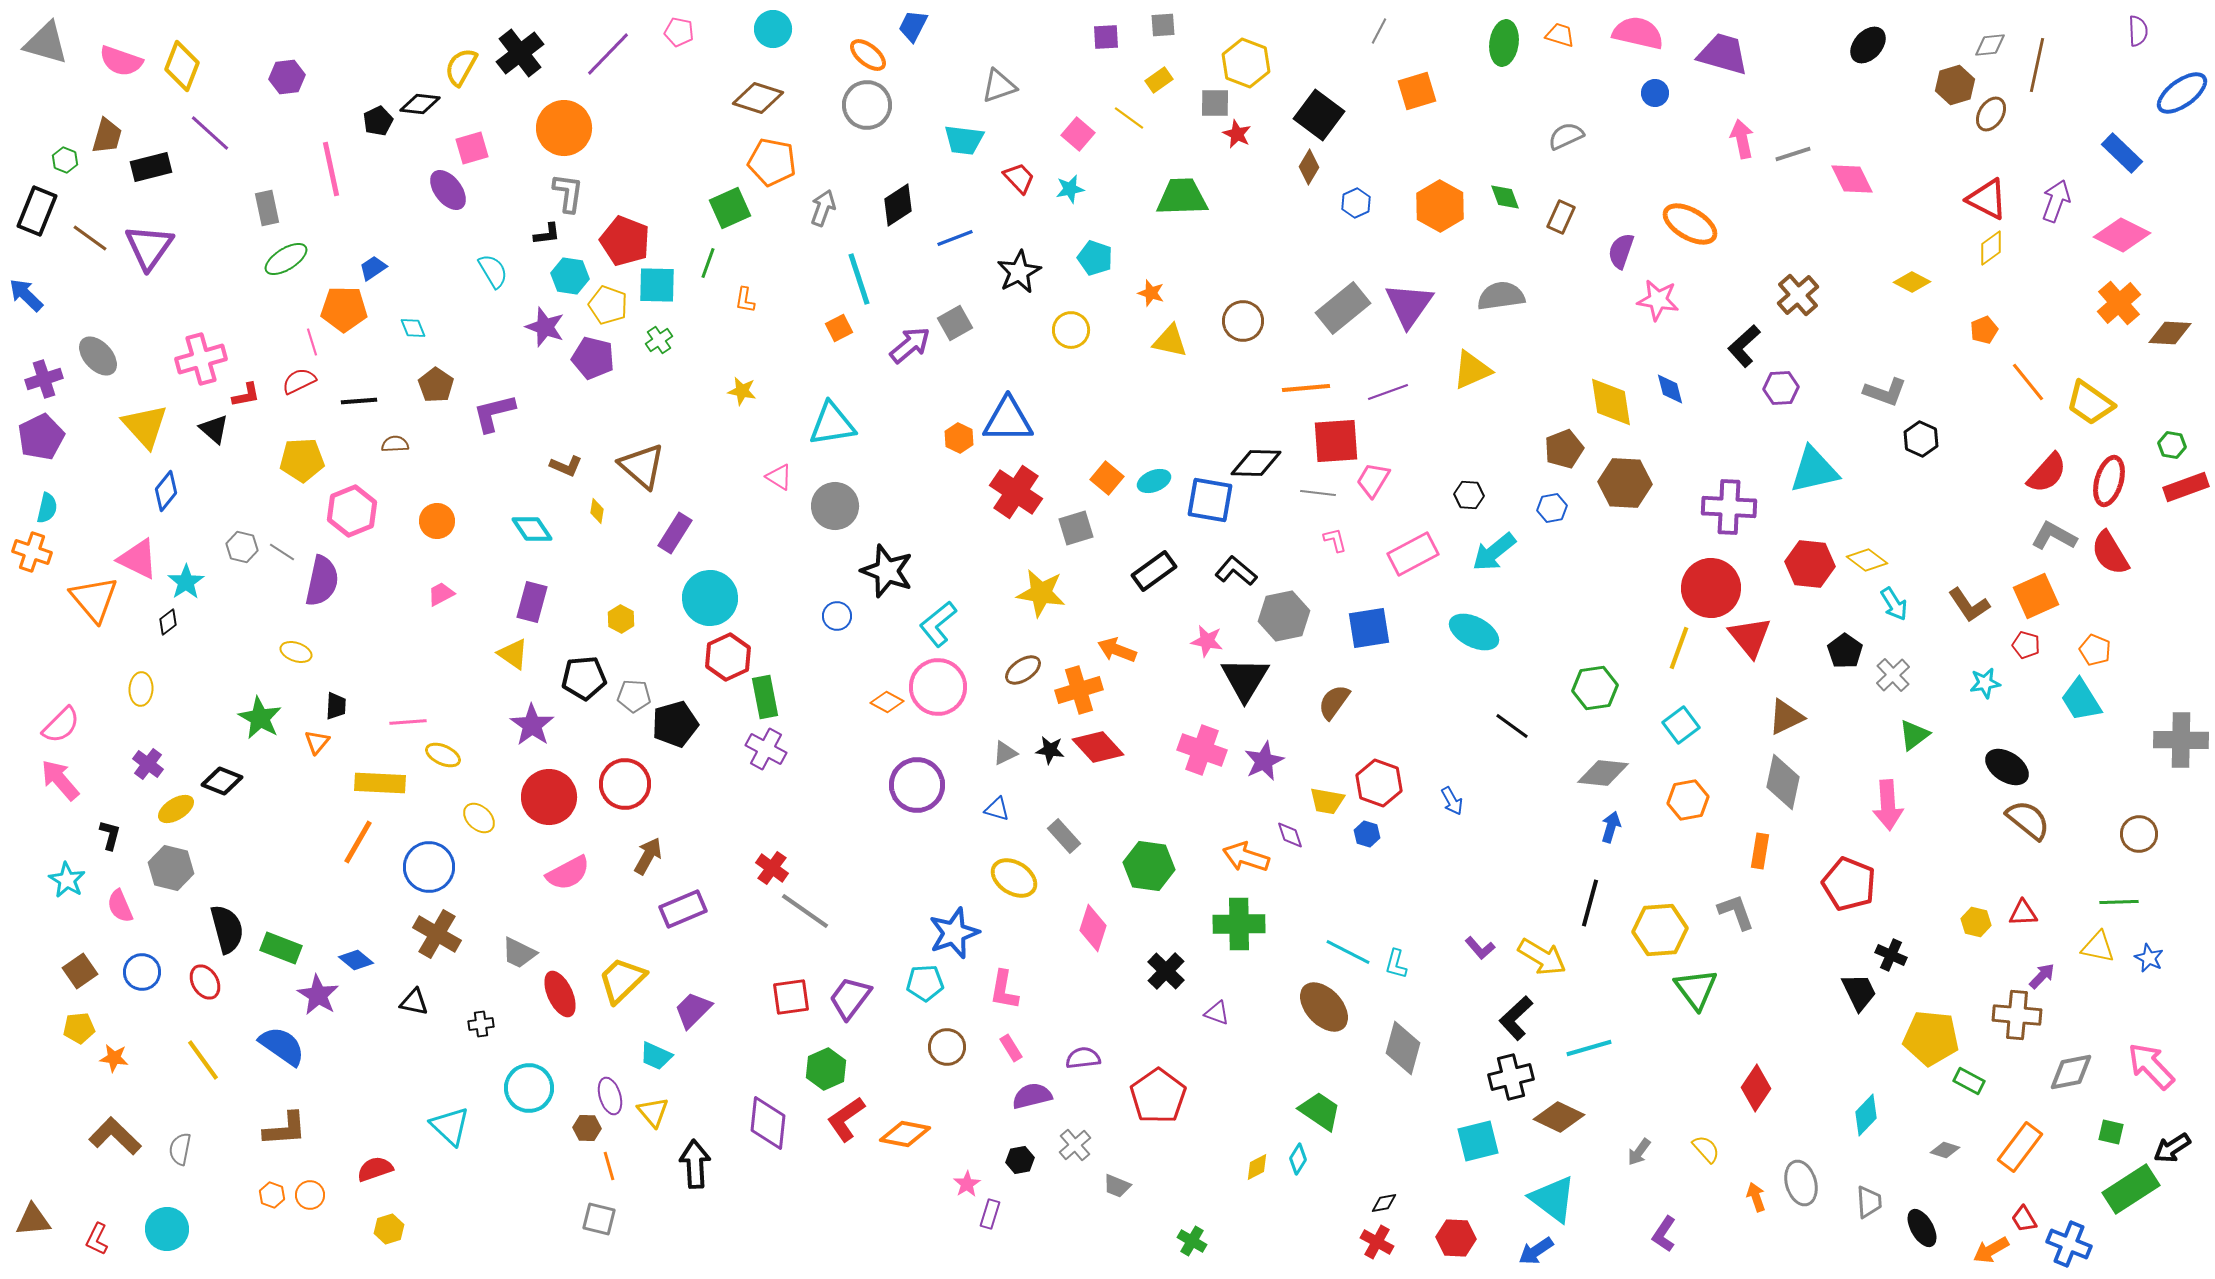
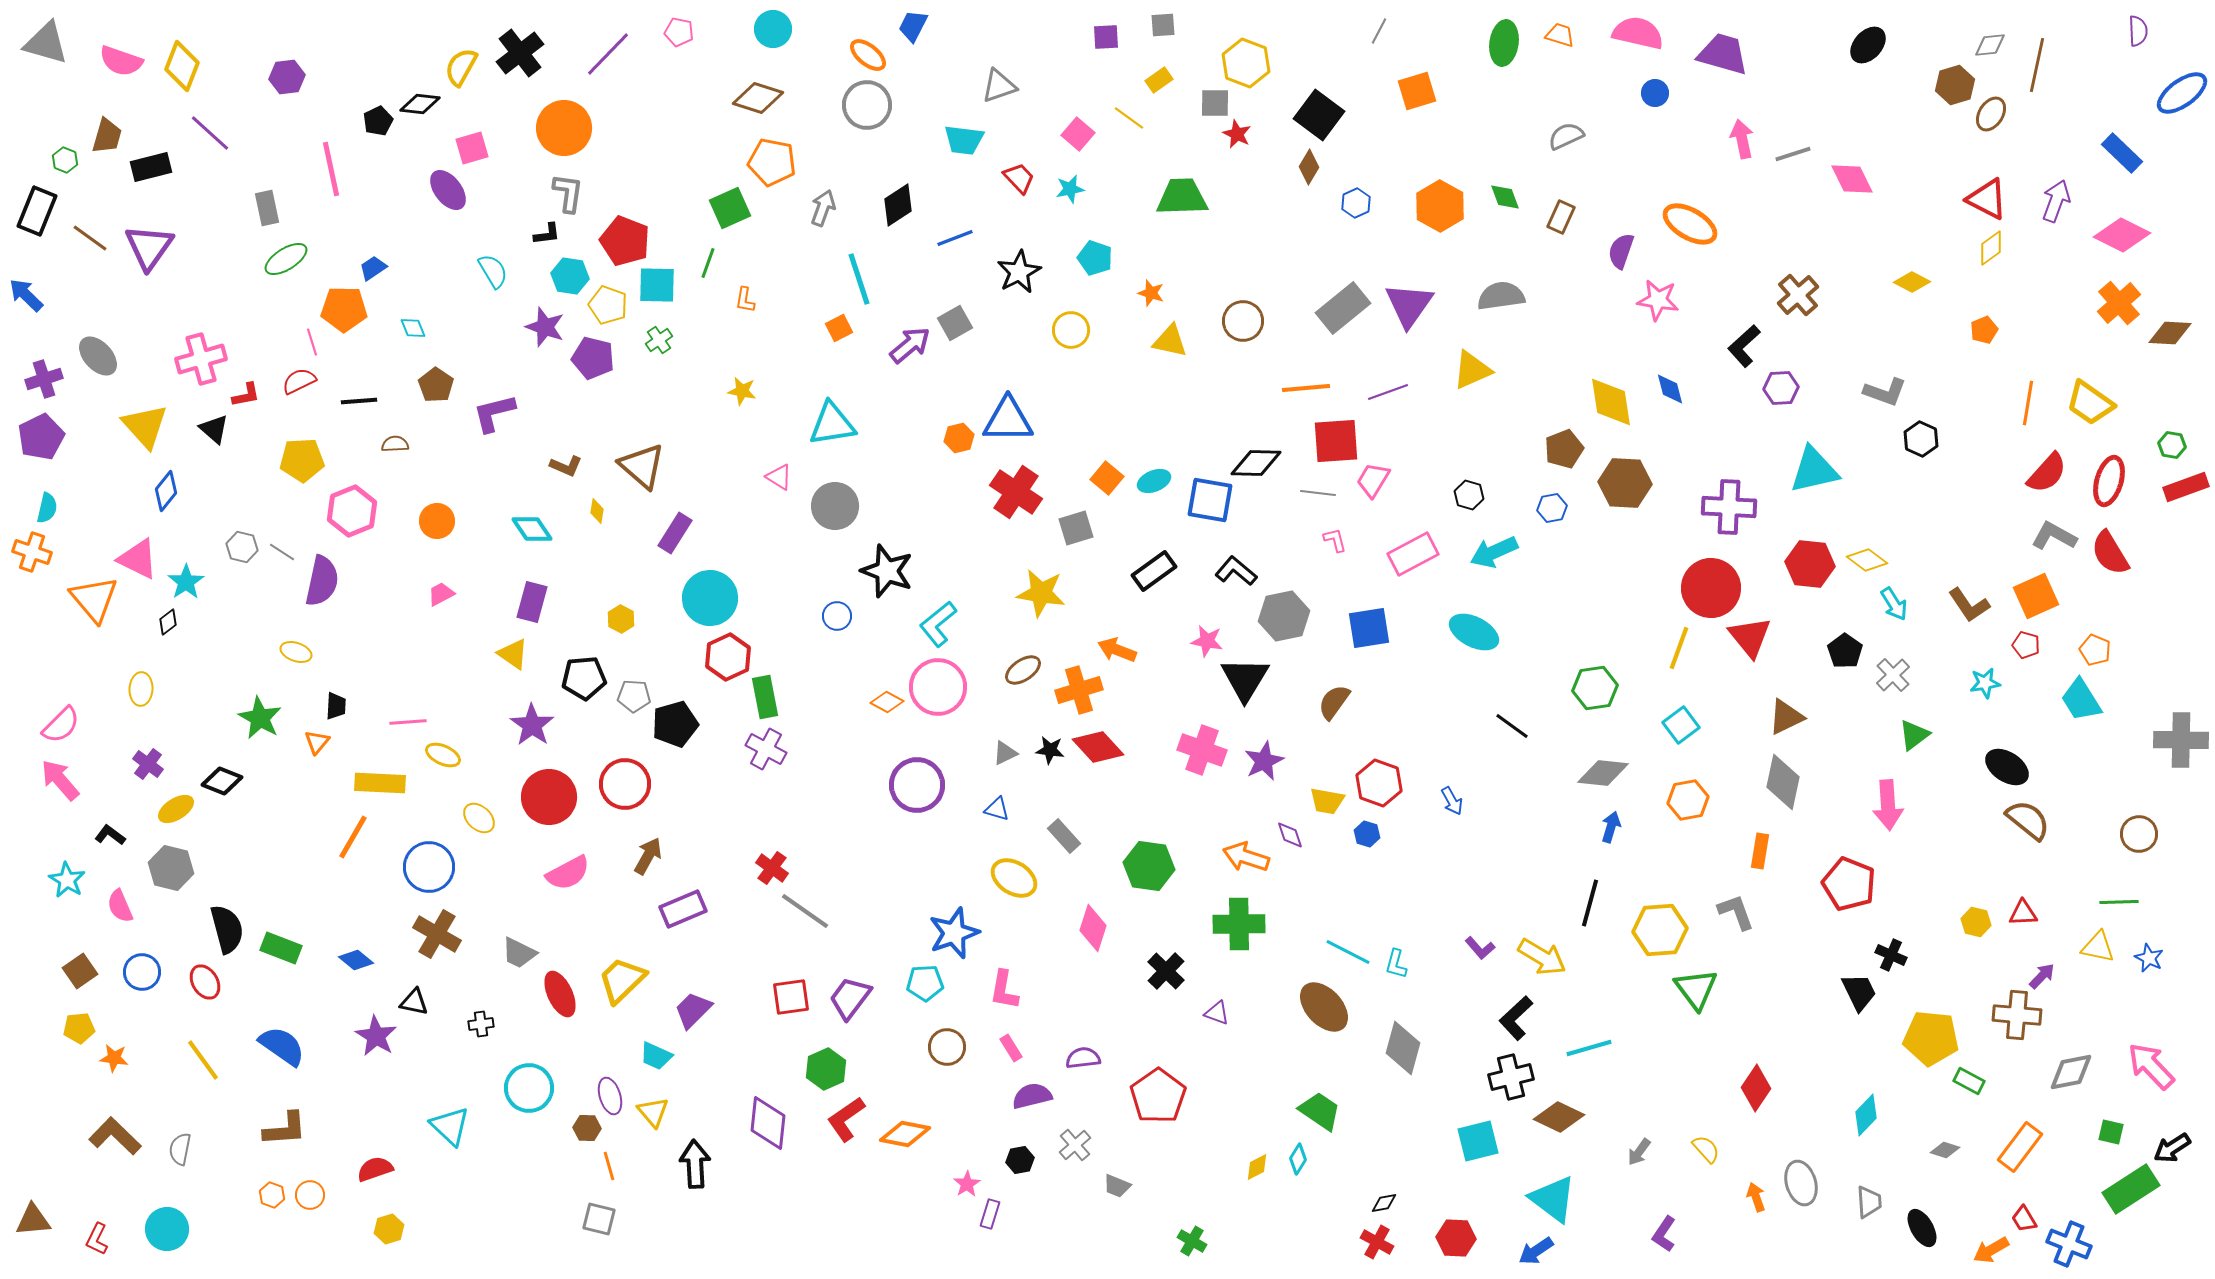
orange line at (2028, 382): moved 21 px down; rotated 48 degrees clockwise
orange hexagon at (959, 438): rotated 20 degrees clockwise
black hexagon at (1469, 495): rotated 12 degrees clockwise
cyan arrow at (1494, 552): rotated 15 degrees clockwise
black L-shape at (110, 835): rotated 68 degrees counterclockwise
orange line at (358, 842): moved 5 px left, 5 px up
purple star at (318, 995): moved 58 px right, 41 px down
